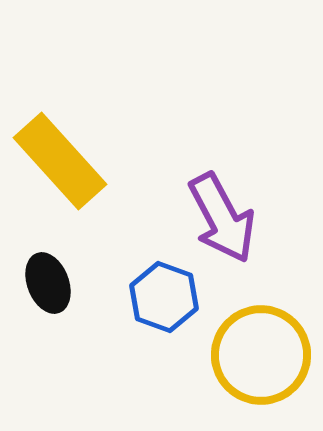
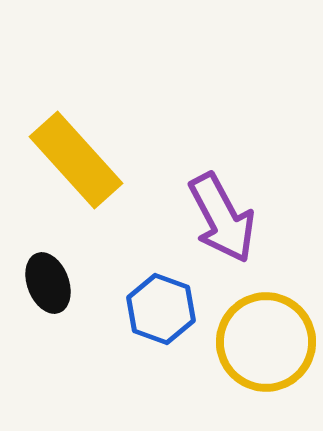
yellow rectangle: moved 16 px right, 1 px up
blue hexagon: moved 3 px left, 12 px down
yellow circle: moved 5 px right, 13 px up
